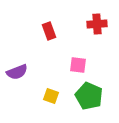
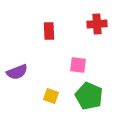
red rectangle: rotated 18 degrees clockwise
